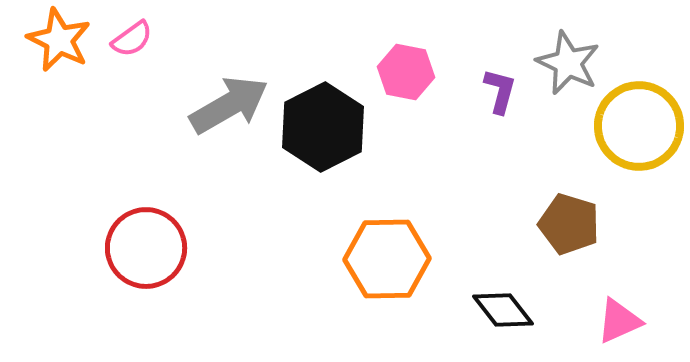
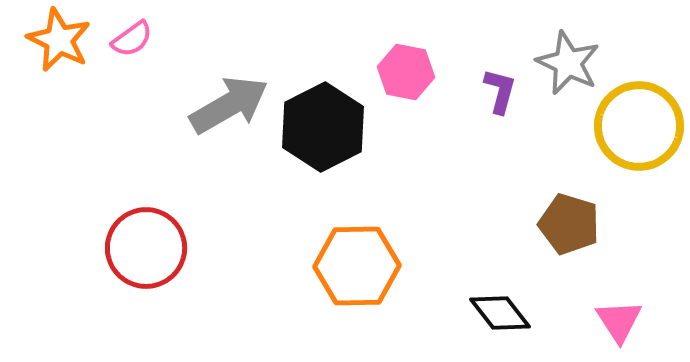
orange hexagon: moved 30 px left, 7 px down
black diamond: moved 3 px left, 3 px down
pink triangle: rotated 39 degrees counterclockwise
